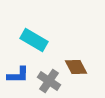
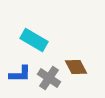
blue L-shape: moved 2 px right, 1 px up
gray cross: moved 3 px up
